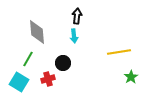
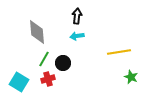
cyan arrow: moved 3 px right; rotated 88 degrees clockwise
green line: moved 16 px right
green star: rotated 16 degrees counterclockwise
